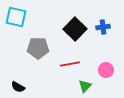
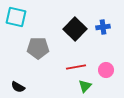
red line: moved 6 px right, 3 px down
